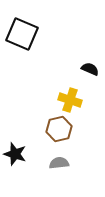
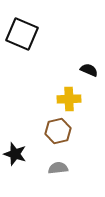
black semicircle: moved 1 px left, 1 px down
yellow cross: moved 1 px left, 1 px up; rotated 20 degrees counterclockwise
brown hexagon: moved 1 px left, 2 px down
gray semicircle: moved 1 px left, 5 px down
